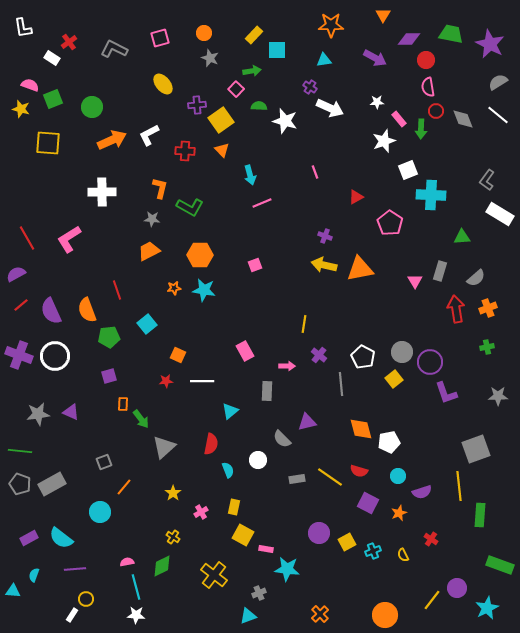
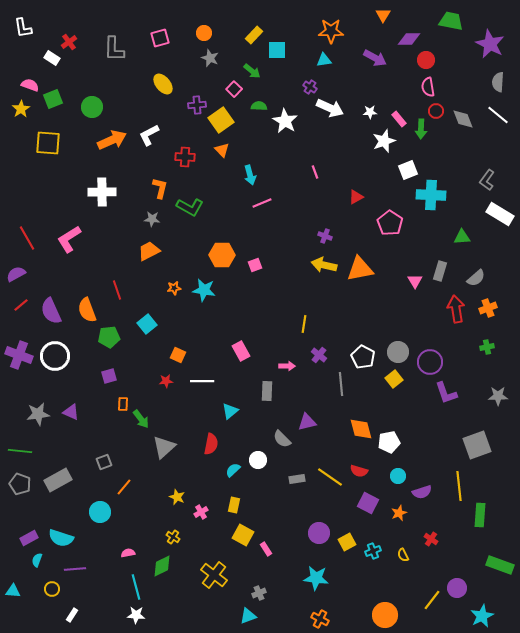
orange star at (331, 25): moved 6 px down
green trapezoid at (451, 34): moved 13 px up
gray L-shape at (114, 49): rotated 116 degrees counterclockwise
green arrow at (252, 71): rotated 48 degrees clockwise
gray semicircle at (498, 82): rotated 54 degrees counterclockwise
pink square at (236, 89): moved 2 px left
white star at (377, 102): moved 7 px left, 10 px down
yellow star at (21, 109): rotated 24 degrees clockwise
white star at (285, 121): rotated 15 degrees clockwise
red cross at (185, 151): moved 6 px down
orange hexagon at (200, 255): moved 22 px right
pink rectangle at (245, 351): moved 4 px left
gray circle at (402, 352): moved 4 px left
gray square at (476, 449): moved 1 px right, 4 px up
cyan semicircle at (228, 470): moved 5 px right; rotated 112 degrees counterclockwise
gray rectangle at (52, 484): moved 6 px right, 4 px up
yellow star at (173, 493): moved 4 px right, 4 px down; rotated 14 degrees counterclockwise
yellow rectangle at (234, 507): moved 2 px up
cyan semicircle at (61, 538): rotated 20 degrees counterclockwise
pink rectangle at (266, 549): rotated 48 degrees clockwise
pink semicircle at (127, 562): moved 1 px right, 9 px up
cyan star at (287, 569): moved 29 px right, 9 px down
cyan semicircle at (34, 575): moved 3 px right, 15 px up
yellow circle at (86, 599): moved 34 px left, 10 px up
cyan star at (487, 608): moved 5 px left, 8 px down
orange cross at (320, 614): moved 5 px down; rotated 18 degrees counterclockwise
